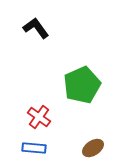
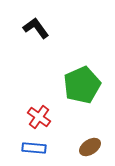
brown ellipse: moved 3 px left, 1 px up
